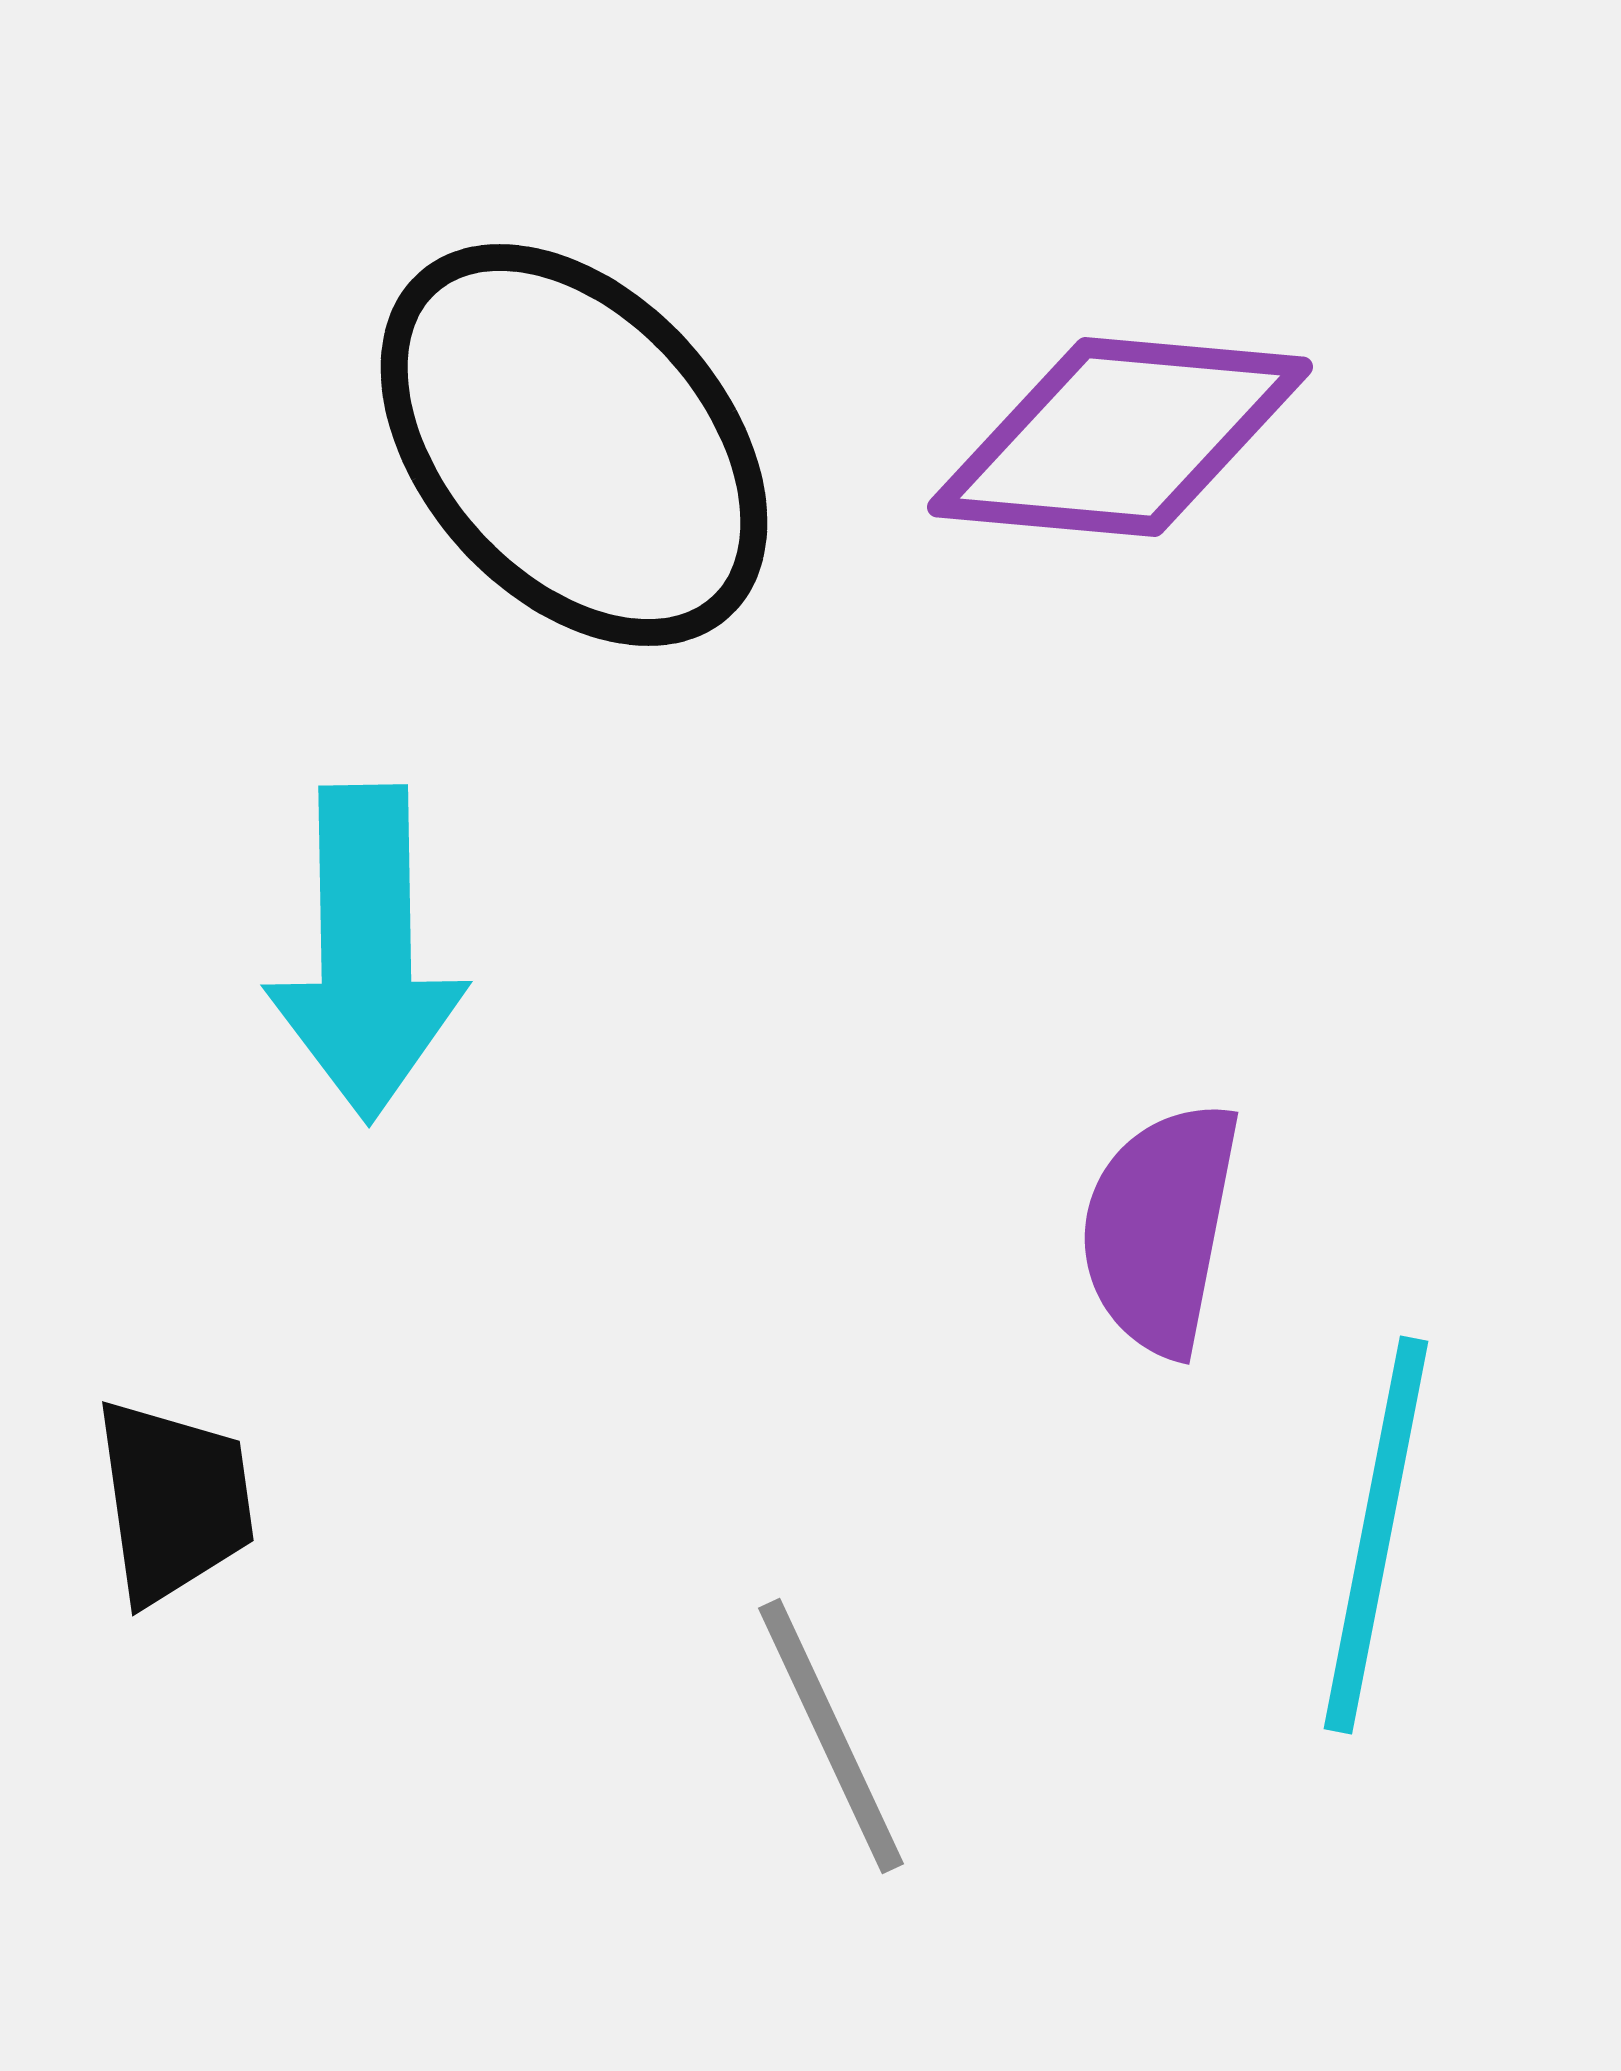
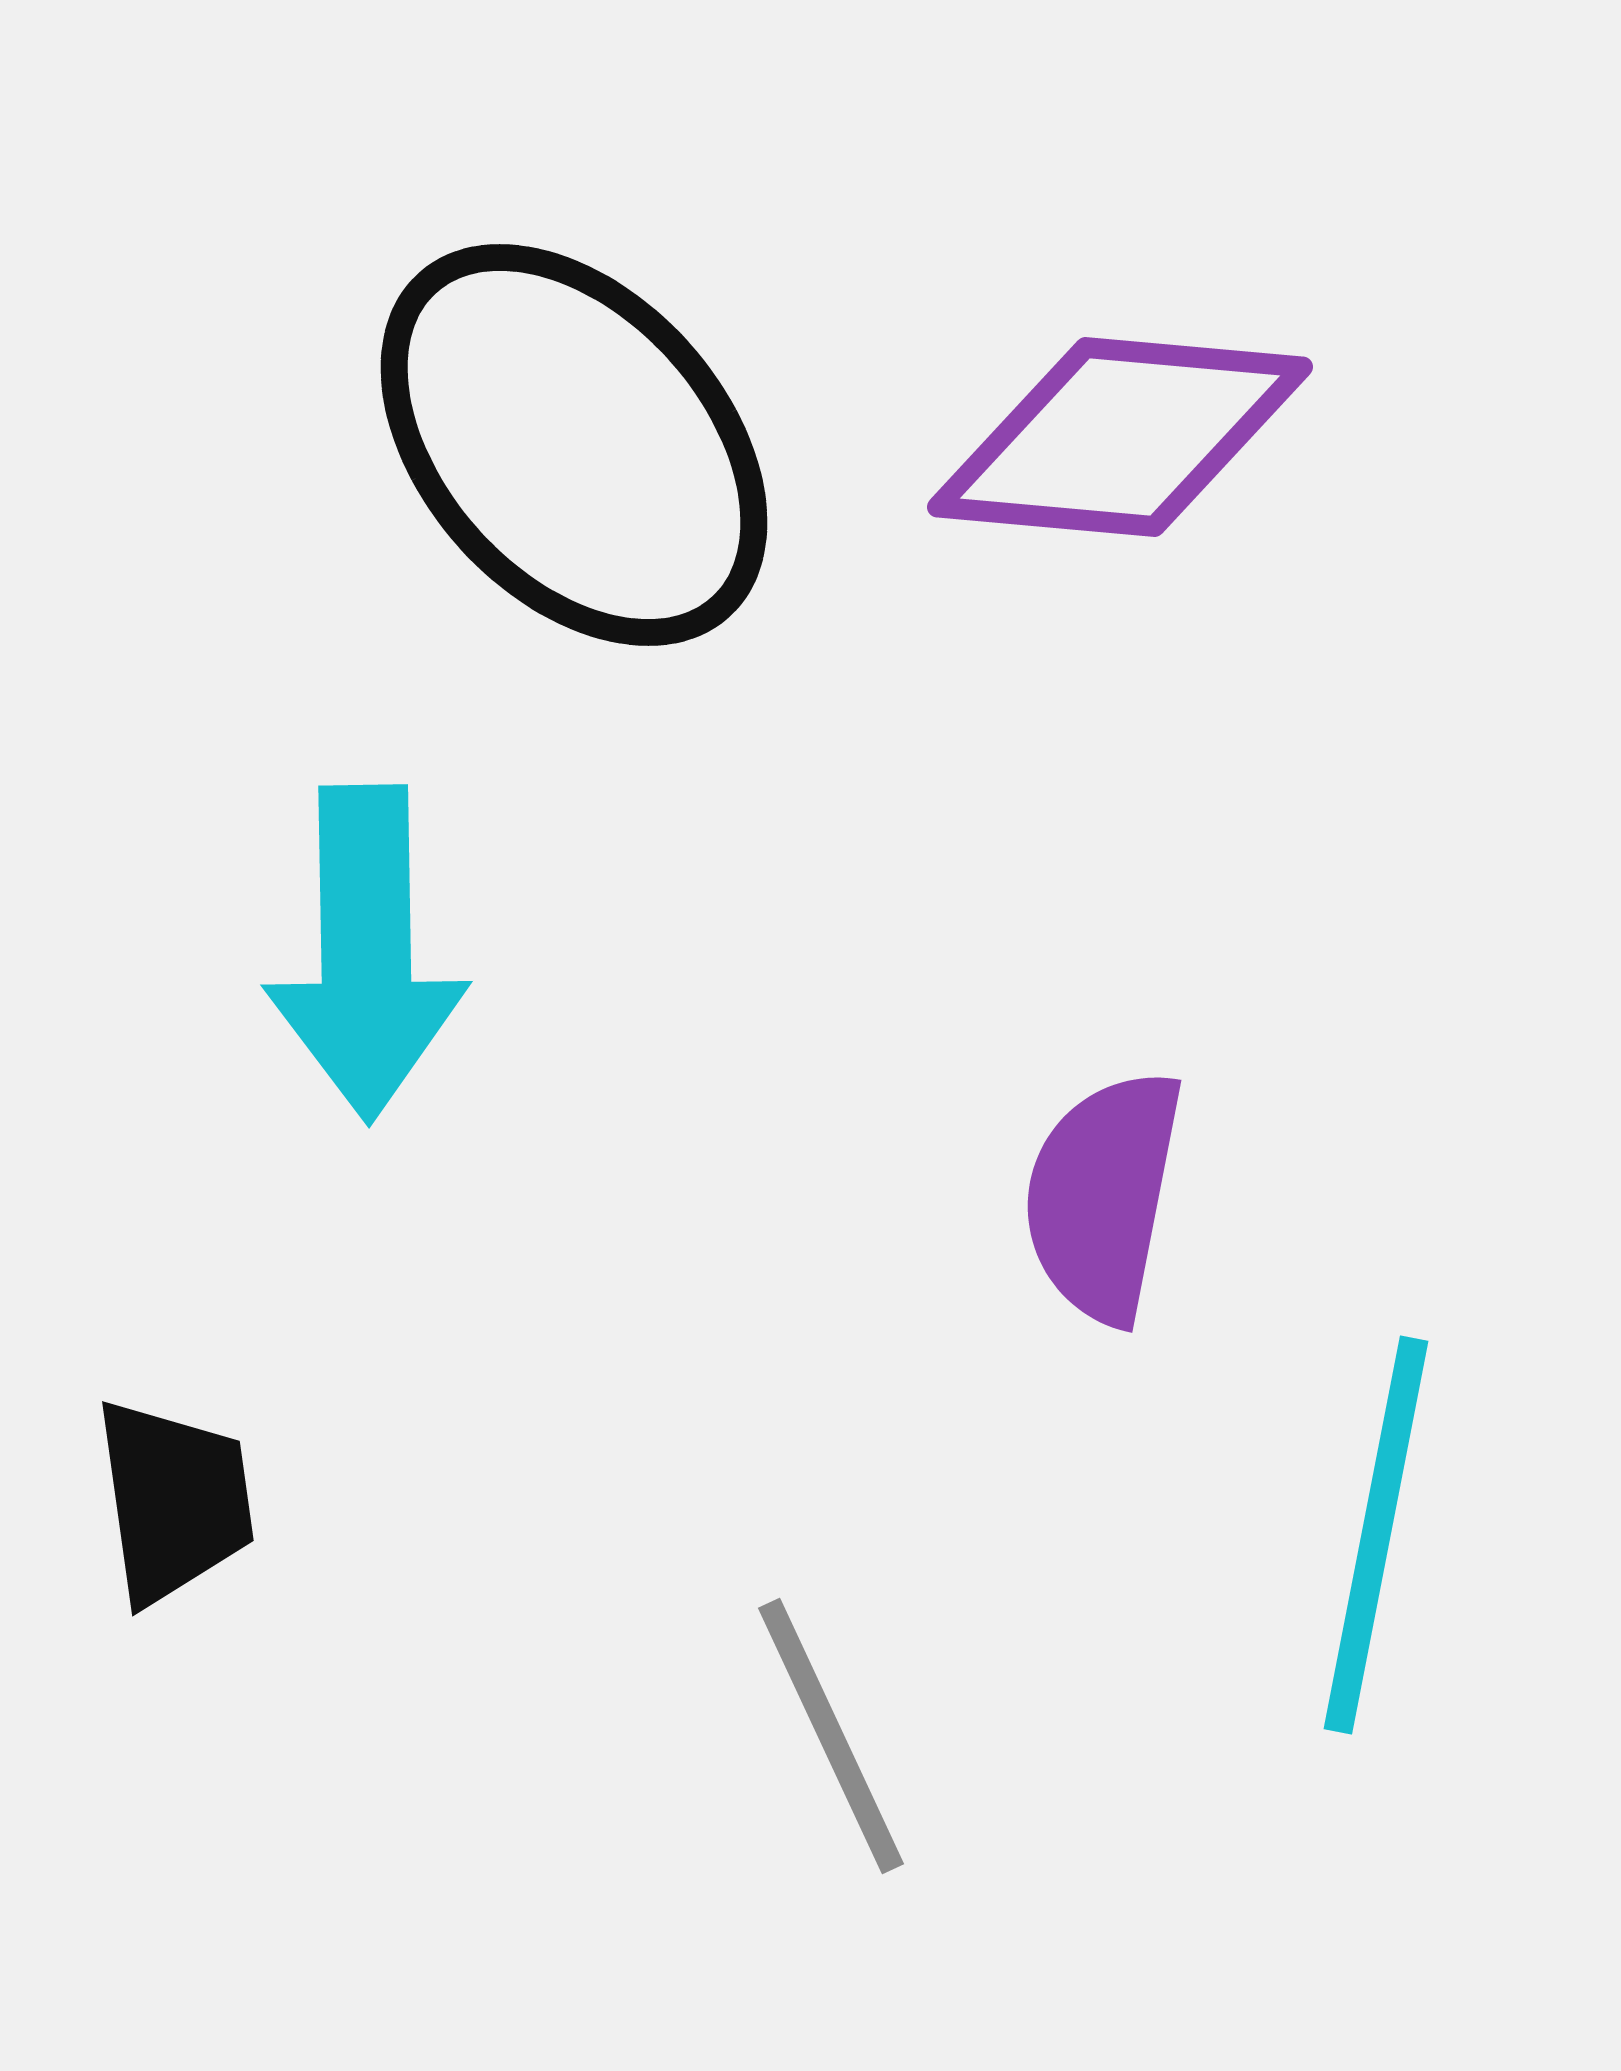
purple semicircle: moved 57 px left, 32 px up
